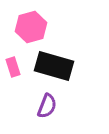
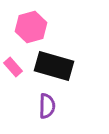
pink rectangle: rotated 24 degrees counterclockwise
purple semicircle: rotated 20 degrees counterclockwise
